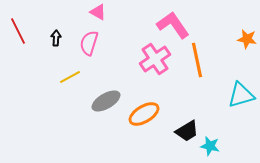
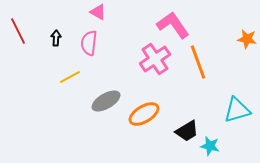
pink semicircle: rotated 10 degrees counterclockwise
orange line: moved 1 px right, 2 px down; rotated 8 degrees counterclockwise
cyan triangle: moved 4 px left, 15 px down
